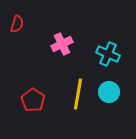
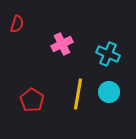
red pentagon: moved 1 px left
